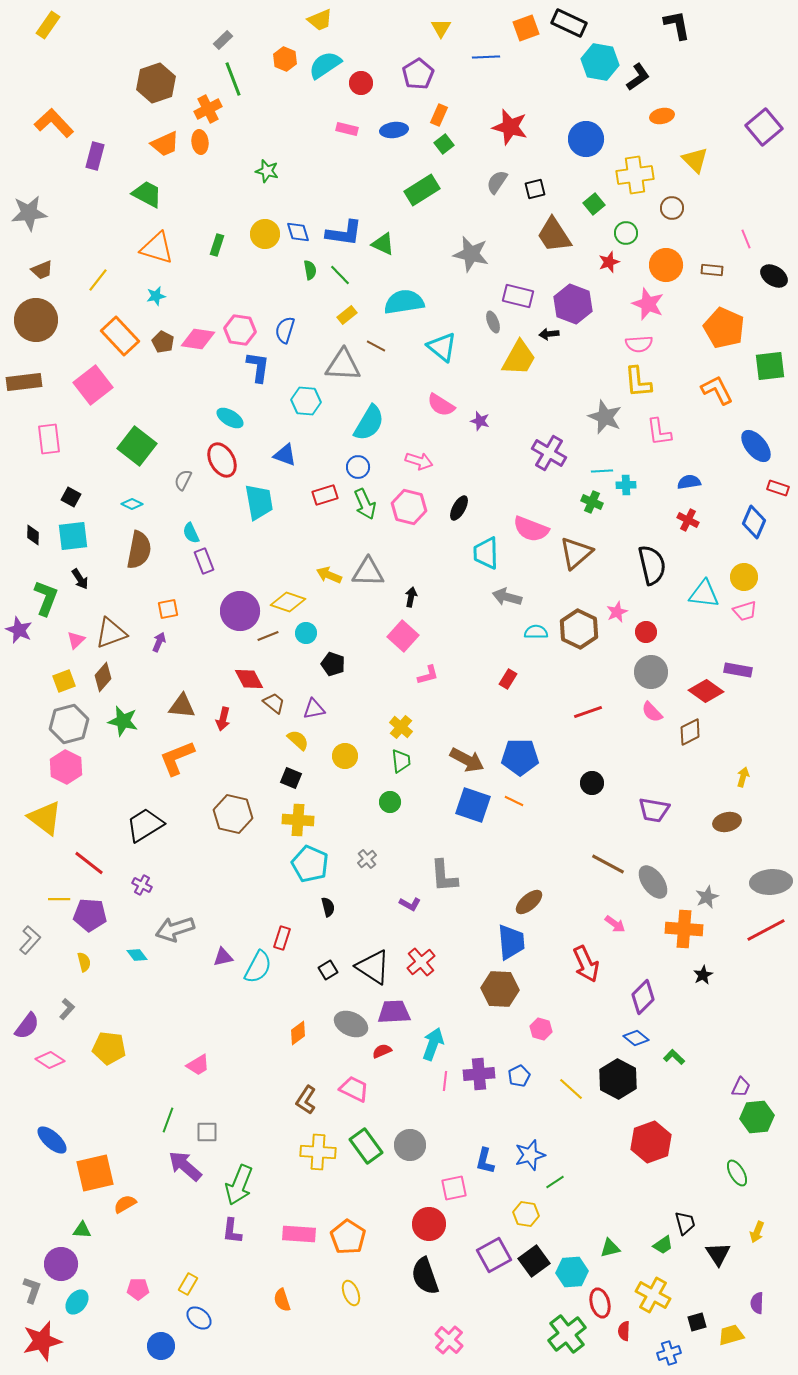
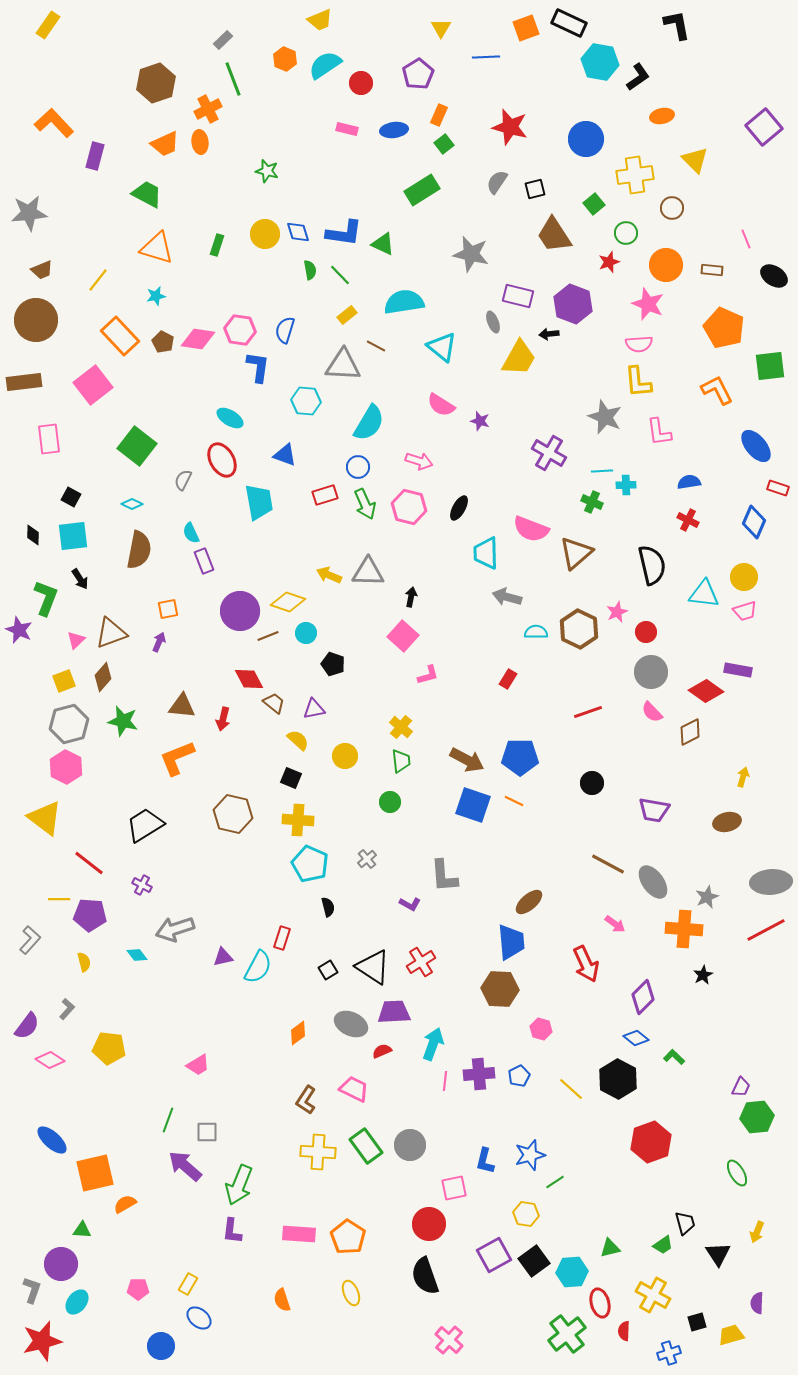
red cross at (421, 962): rotated 8 degrees clockwise
